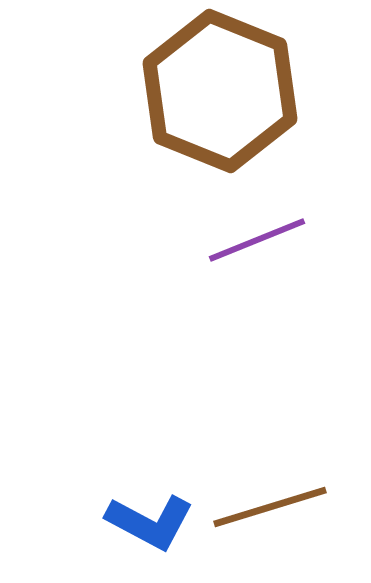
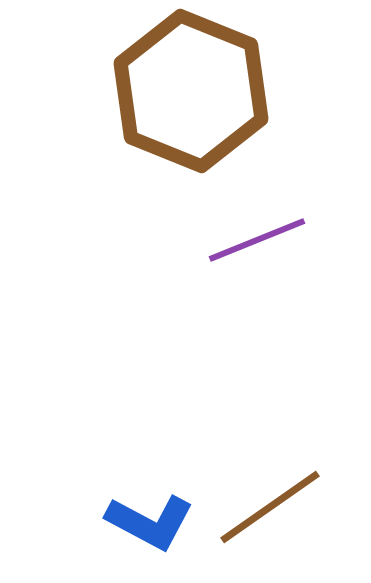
brown hexagon: moved 29 px left
brown line: rotated 18 degrees counterclockwise
